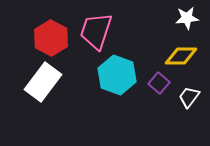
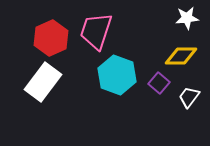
red hexagon: rotated 8 degrees clockwise
